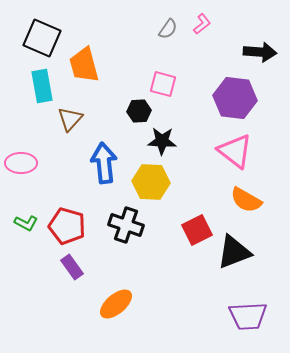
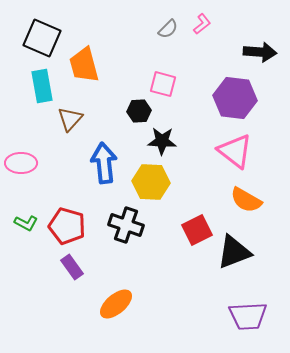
gray semicircle: rotated 10 degrees clockwise
